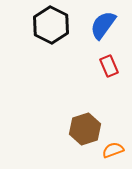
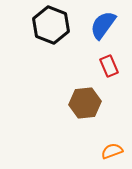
black hexagon: rotated 6 degrees counterclockwise
brown hexagon: moved 26 px up; rotated 12 degrees clockwise
orange semicircle: moved 1 px left, 1 px down
